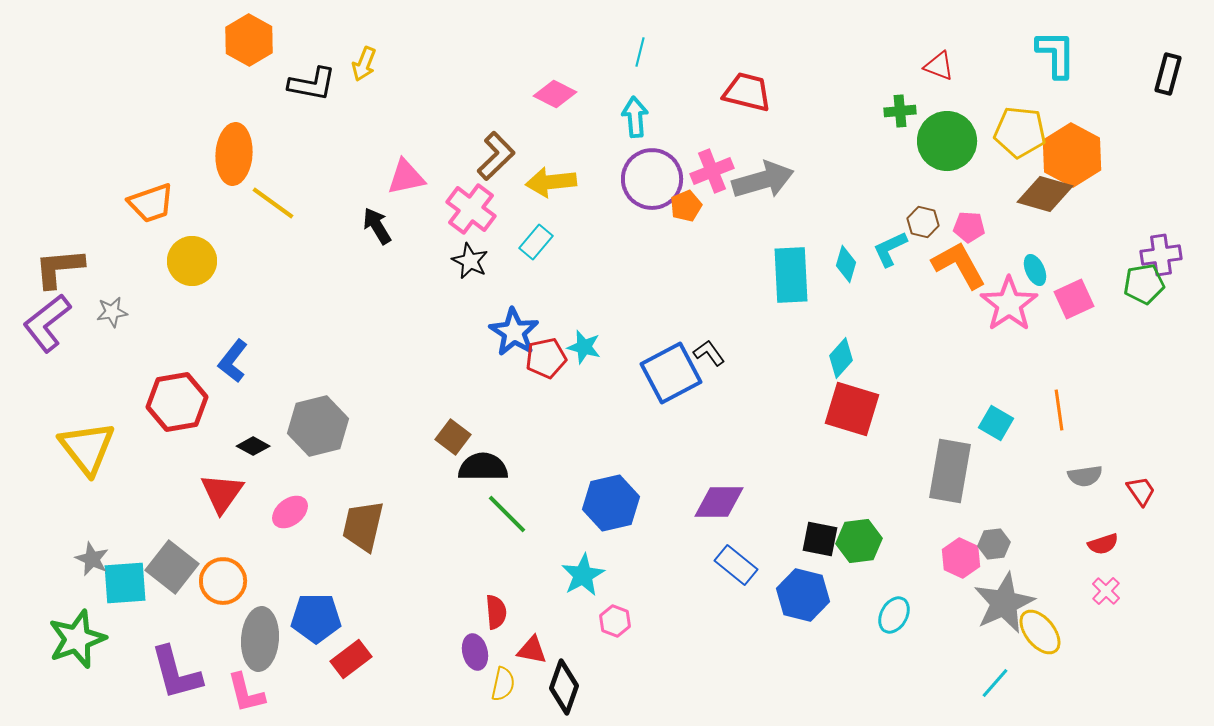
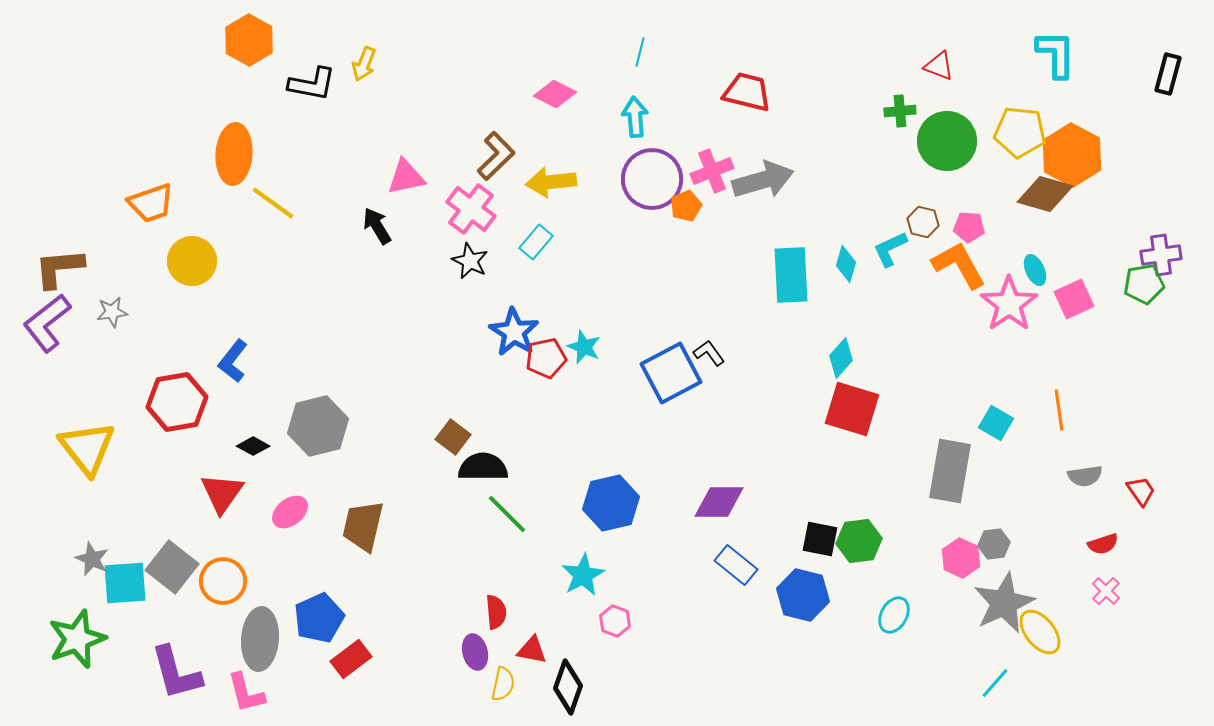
cyan star at (584, 347): rotated 8 degrees clockwise
blue pentagon at (316, 618): moved 3 px right; rotated 24 degrees counterclockwise
black diamond at (564, 687): moved 4 px right
